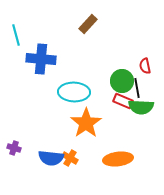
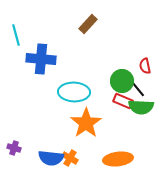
black line: rotated 30 degrees counterclockwise
